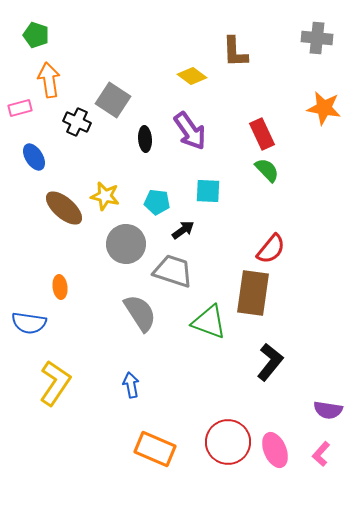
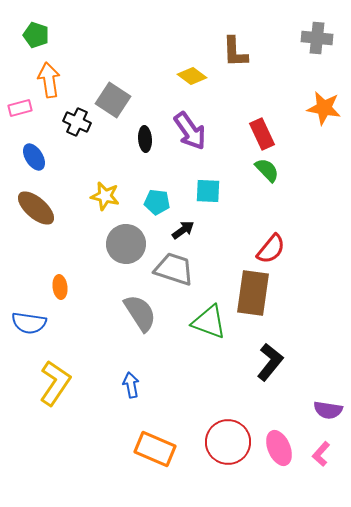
brown ellipse: moved 28 px left
gray trapezoid: moved 1 px right, 2 px up
pink ellipse: moved 4 px right, 2 px up
